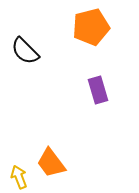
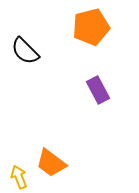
purple rectangle: rotated 12 degrees counterclockwise
orange trapezoid: rotated 16 degrees counterclockwise
